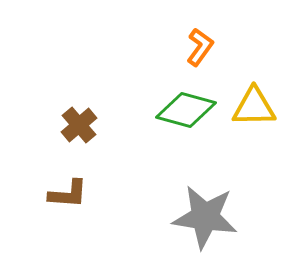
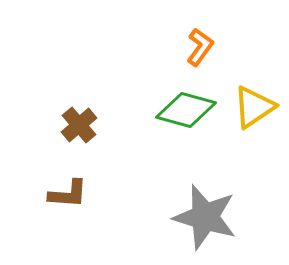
yellow triangle: rotated 33 degrees counterclockwise
gray star: rotated 8 degrees clockwise
